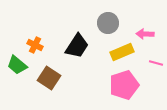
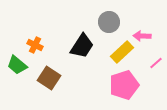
gray circle: moved 1 px right, 1 px up
pink arrow: moved 3 px left, 2 px down
black trapezoid: moved 5 px right
yellow rectangle: rotated 20 degrees counterclockwise
pink line: rotated 56 degrees counterclockwise
